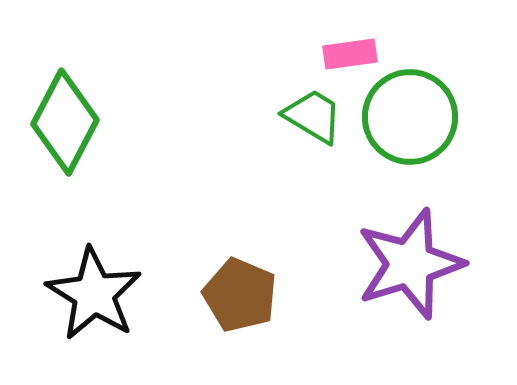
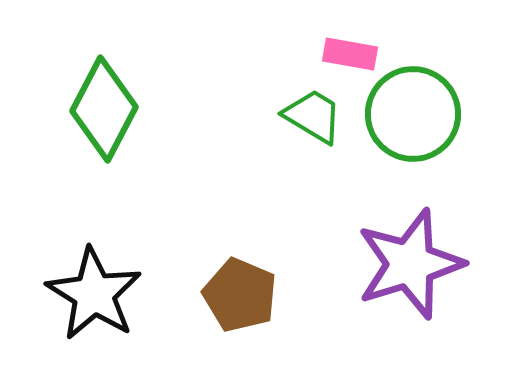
pink rectangle: rotated 18 degrees clockwise
green circle: moved 3 px right, 3 px up
green diamond: moved 39 px right, 13 px up
